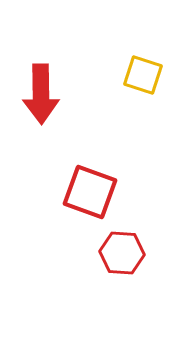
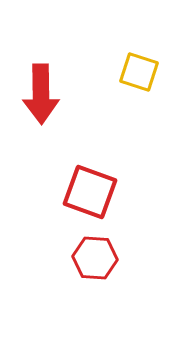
yellow square: moved 4 px left, 3 px up
red hexagon: moved 27 px left, 5 px down
